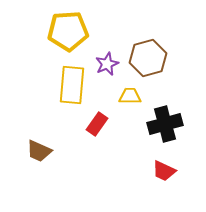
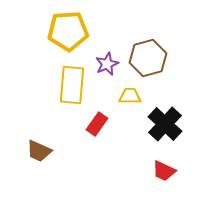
black cross: rotated 32 degrees counterclockwise
